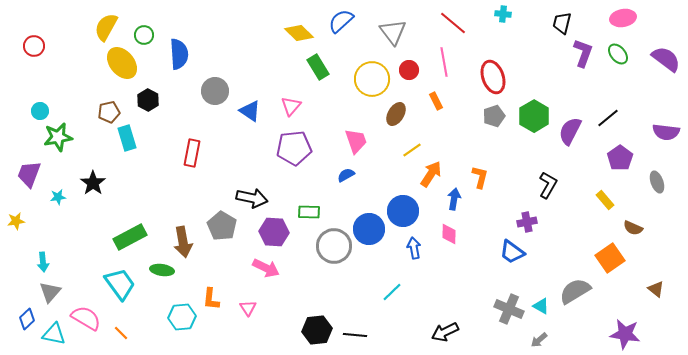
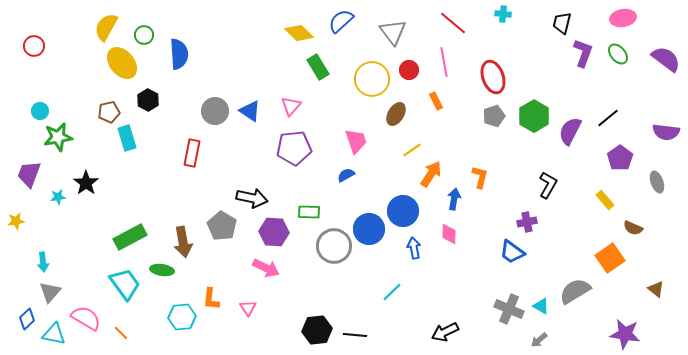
gray circle at (215, 91): moved 20 px down
black star at (93, 183): moved 7 px left
cyan trapezoid at (120, 284): moved 5 px right
